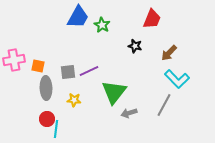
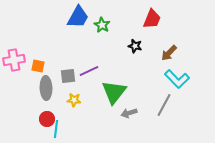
gray square: moved 4 px down
